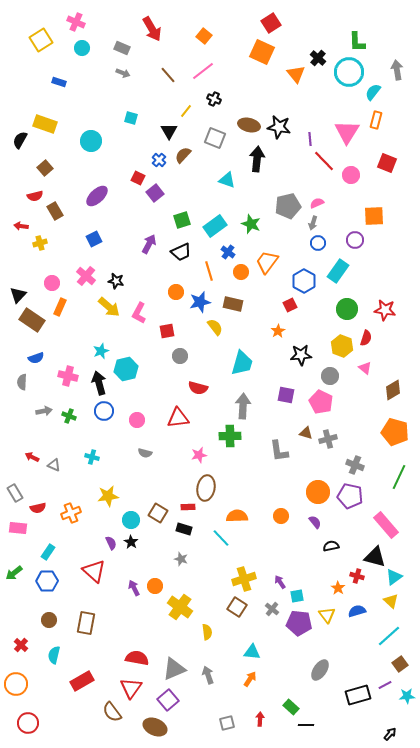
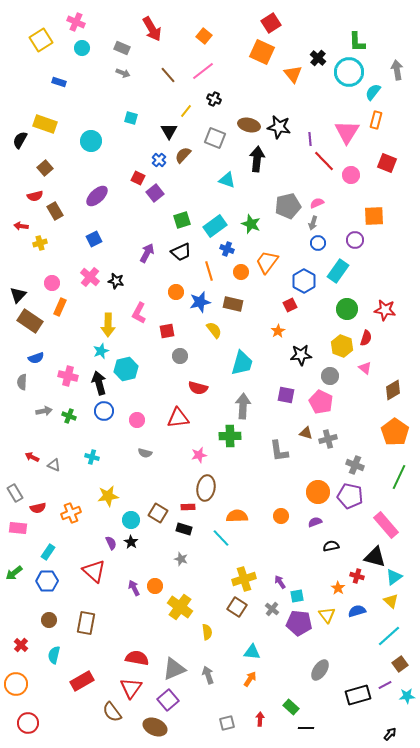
orange triangle at (296, 74): moved 3 px left
purple arrow at (149, 244): moved 2 px left, 9 px down
blue cross at (228, 252): moved 1 px left, 3 px up; rotated 16 degrees counterclockwise
pink cross at (86, 276): moved 4 px right, 1 px down
yellow arrow at (109, 307): moved 1 px left, 18 px down; rotated 50 degrees clockwise
brown rectangle at (32, 320): moved 2 px left, 1 px down
yellow semicircle at (215, 327): moved 1 px left, 3 px down
orange pentagon at (395, 432): rotated 20 degrees clockwise
purple semicircle at (315, 522): rotated 72 degrees counterclockwise
black line at (306, 725): moved 3 px down
